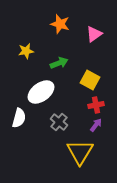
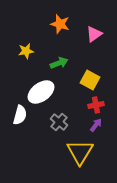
white semicircle: moved 1 px right, 3 px up
